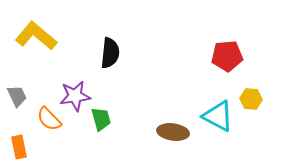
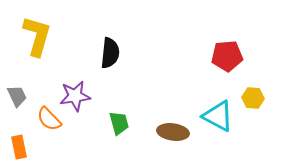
yellow L-shape: moved 1 px right; rotated 66 degrees clockwise
yellow hexagon: moved 2 px right, 1 px up
green trapezoid: moved 18 px right, 4 px down
